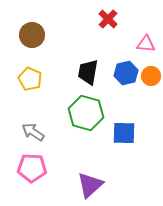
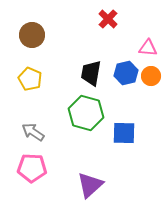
pink triangle: moved 2 px right, 4 px down
black trapezoid: moved 3 px right, 1 px down
